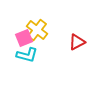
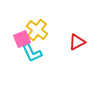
pink square: moved 2 px left, 1 px down
cyan L-shape: moved 5 px right, 2 px up; rotated 50 degrees clockwise
